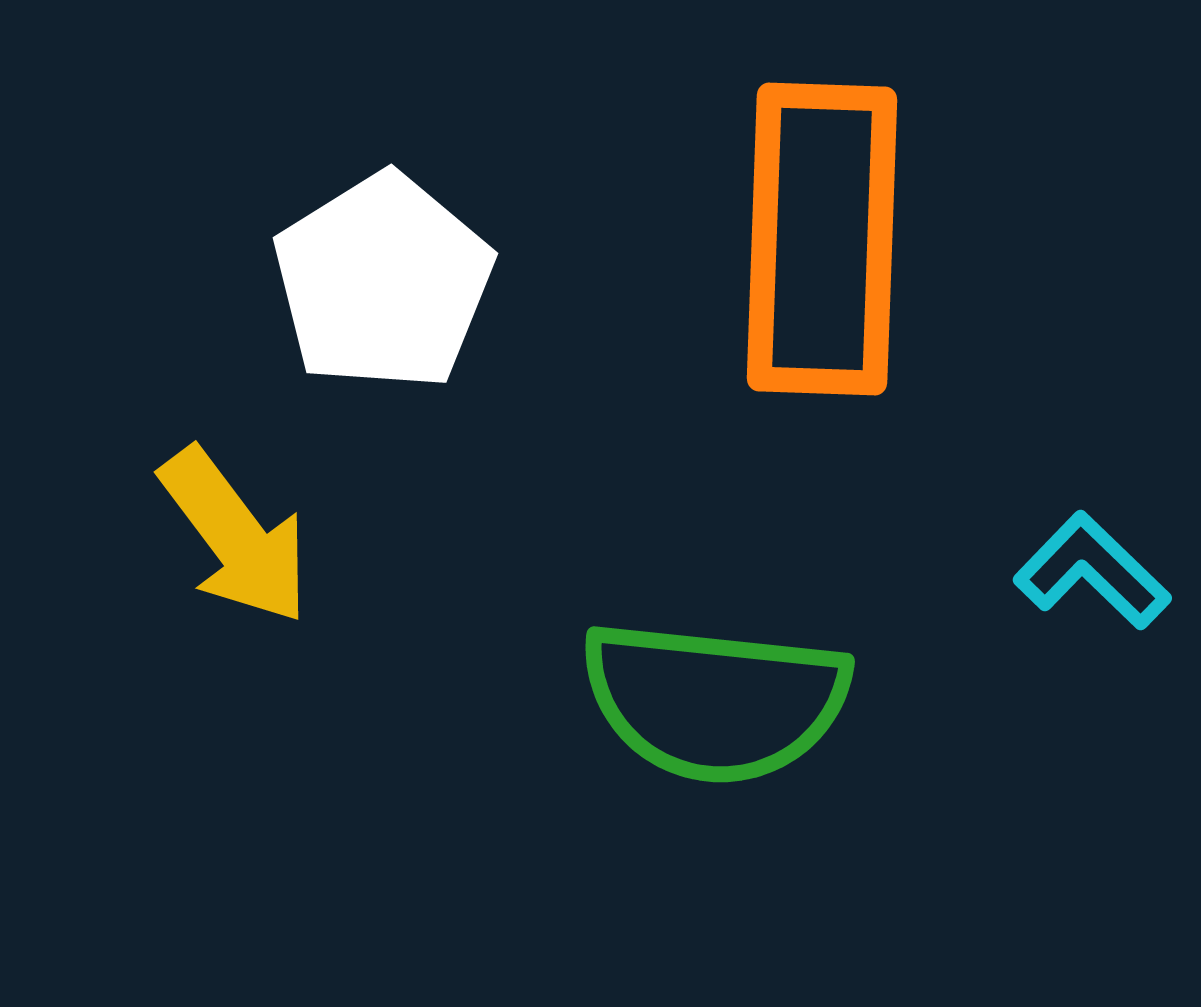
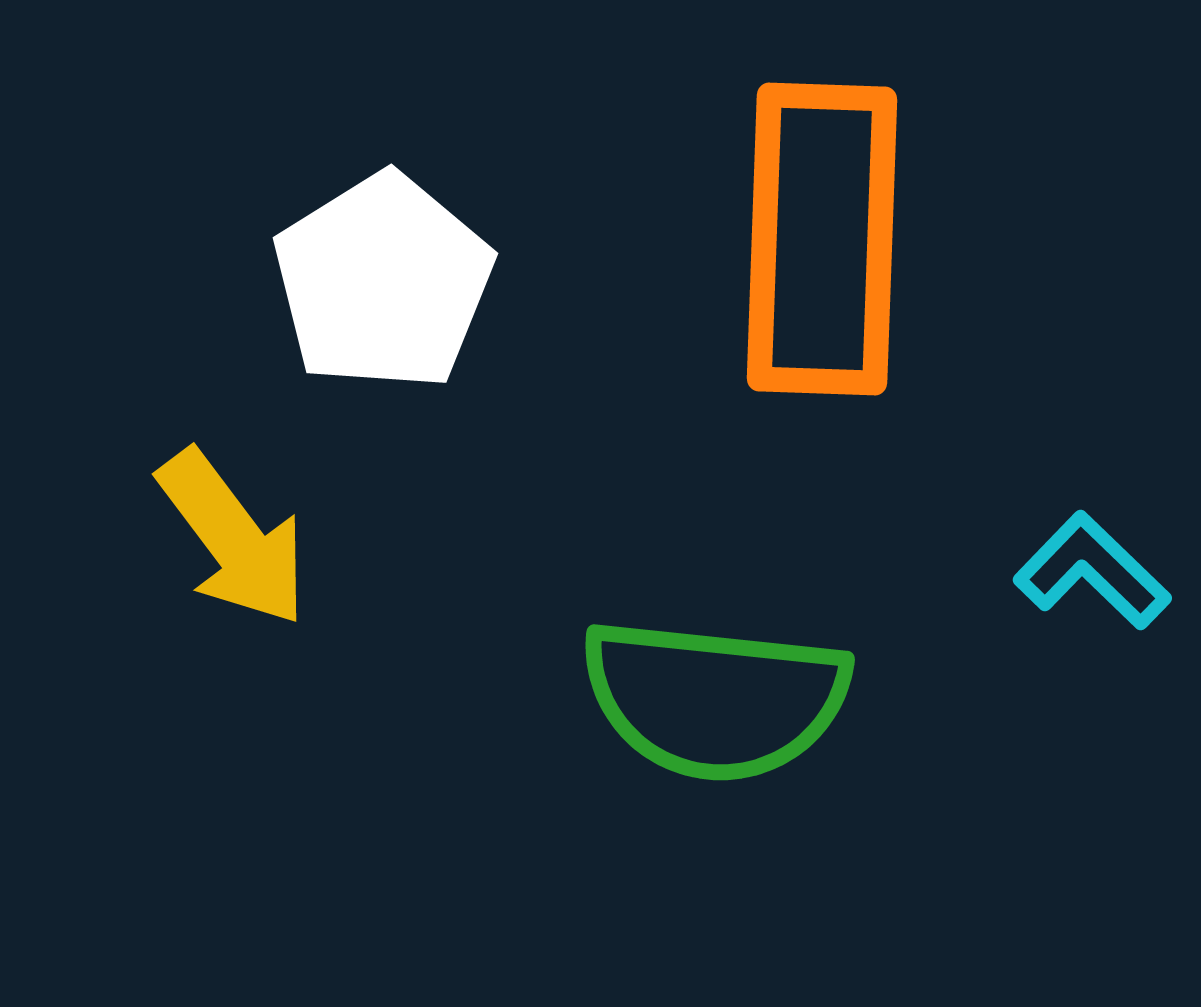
yellow arrow: moved 2 px left, 2 px down
green semicircle: moved 2 px up
